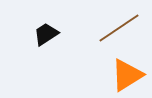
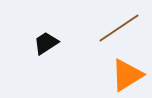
black trapezoid: moved 9 px down
